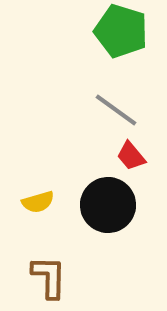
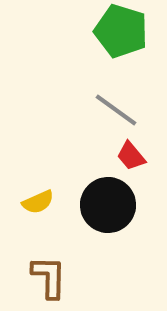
yellow semicircle: rotated 8 degrees counterclockwise
